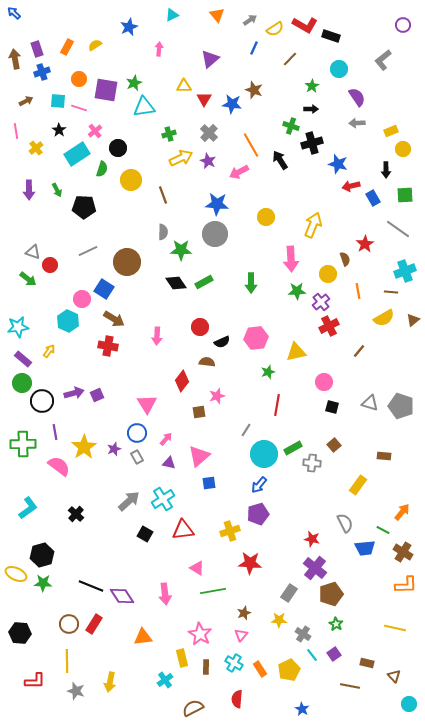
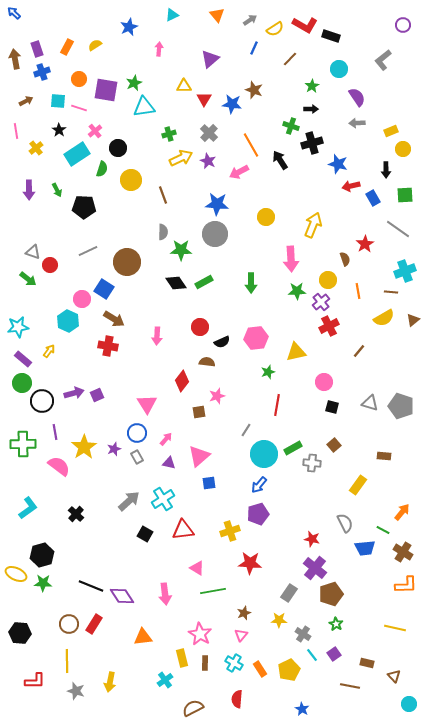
yellow circle at (328, 274): moved 6 px down
brown rectangle at (206, 667): moved 1 px left, 4 px up
